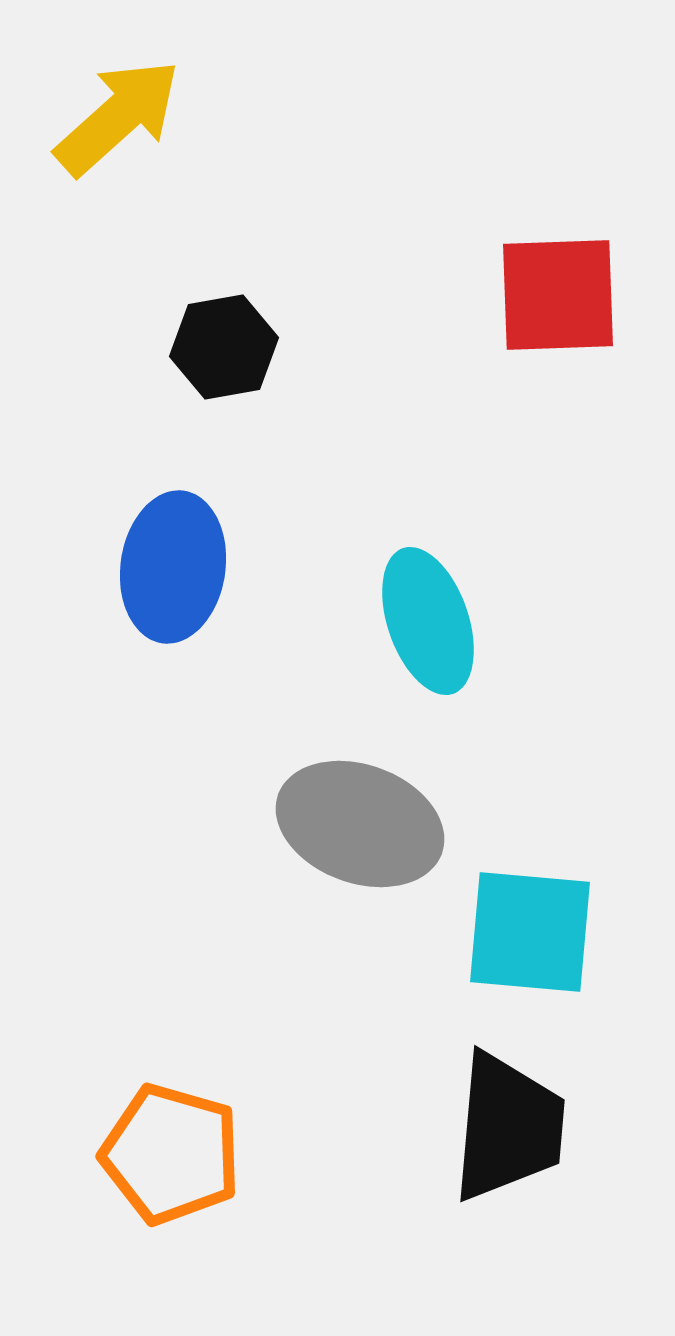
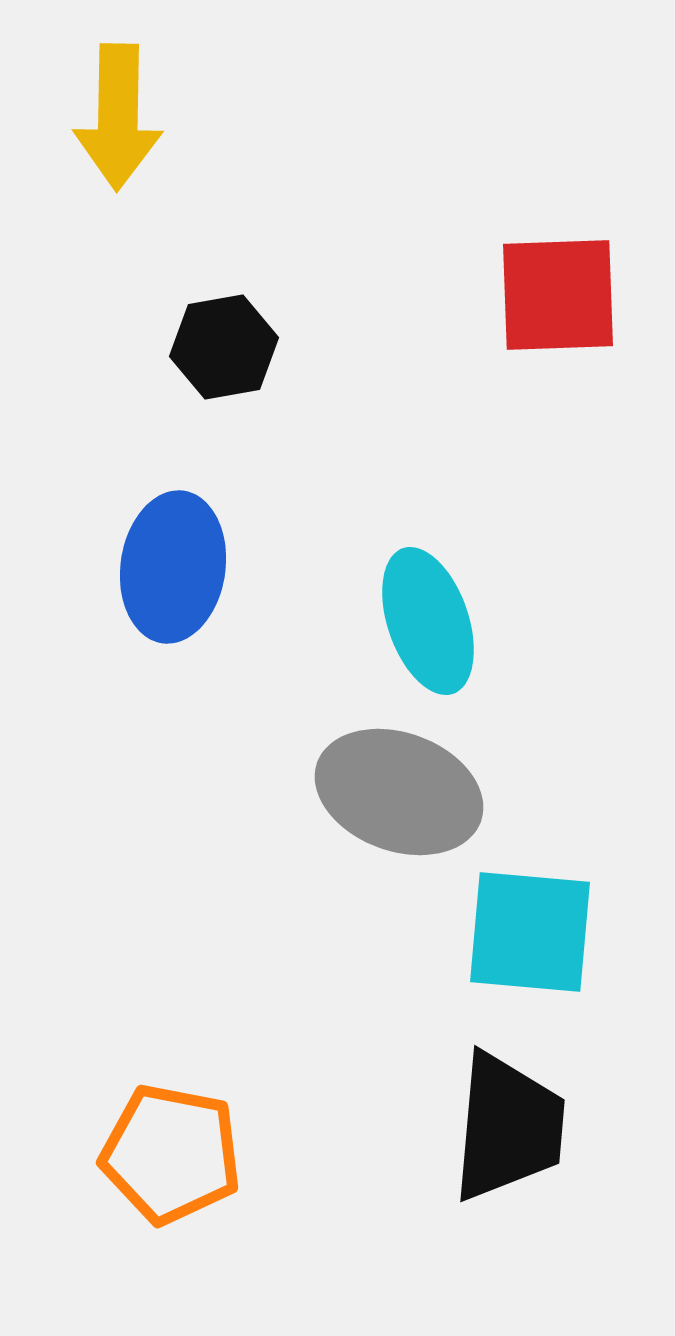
yellow arrow: rotated 133 degrees clockwise
gray ellipse: moved 39 px right, 32 px up
orange pentagon: rotated 5 degrees counterclockwise
